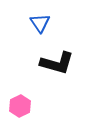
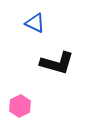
blue triangle: moved 5 px left; rotated 30 degrees counterclockwise
